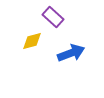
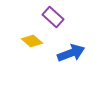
yellow diamond: rotated 55 degrees clockwise
